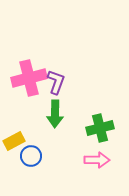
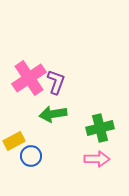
pink cross: rotated 20 degrees counterclockwise
green arrow: moved 2 px left; rotated 80 degrees clockwise
pink arrow: moved 1 px up
